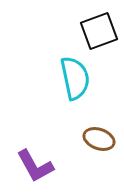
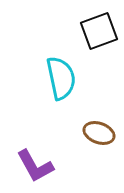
cyan semicircle: moved 14 px left
brown ellipse: moved 6 px up
